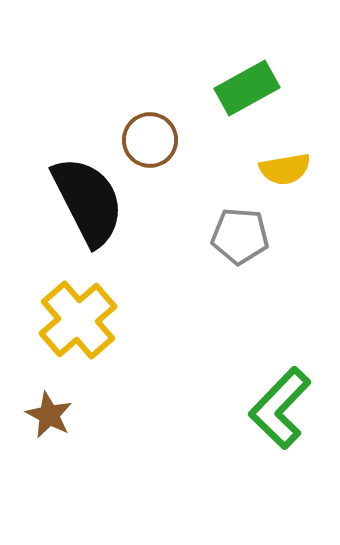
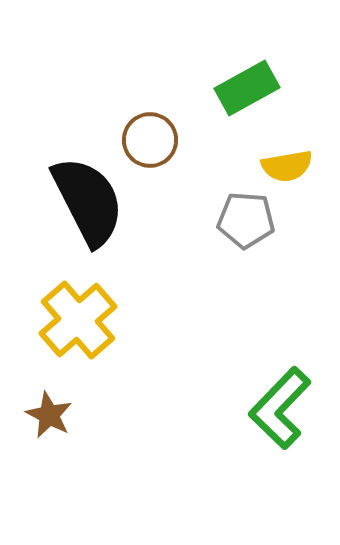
yellow semicircle: moved 2 px right, 3 px up
gray pentagon: moved 6 px right, 16 px up
